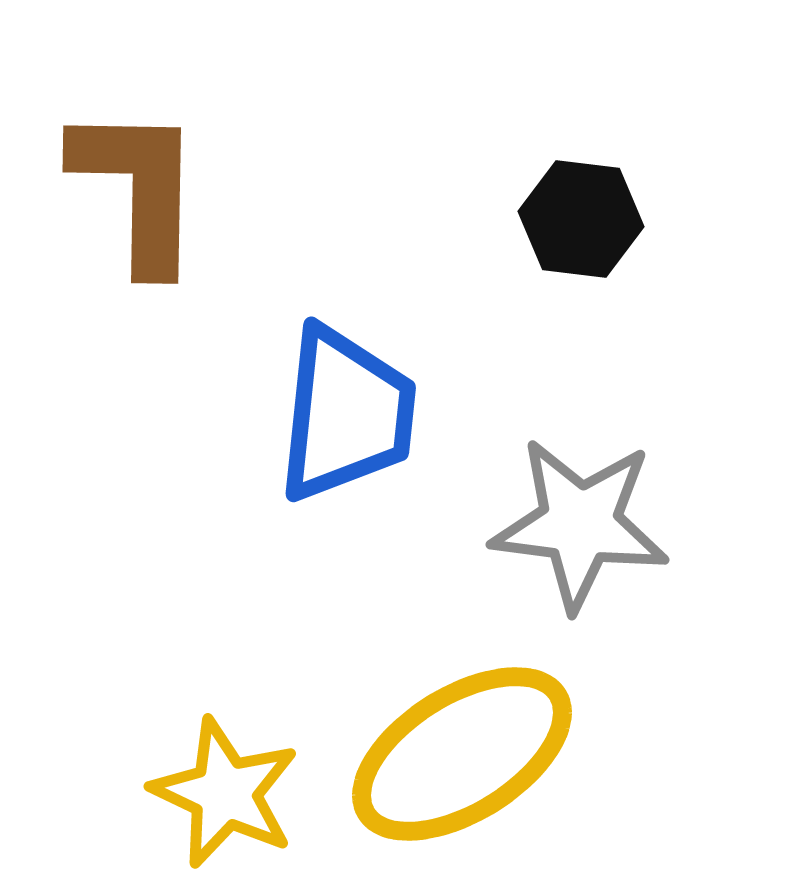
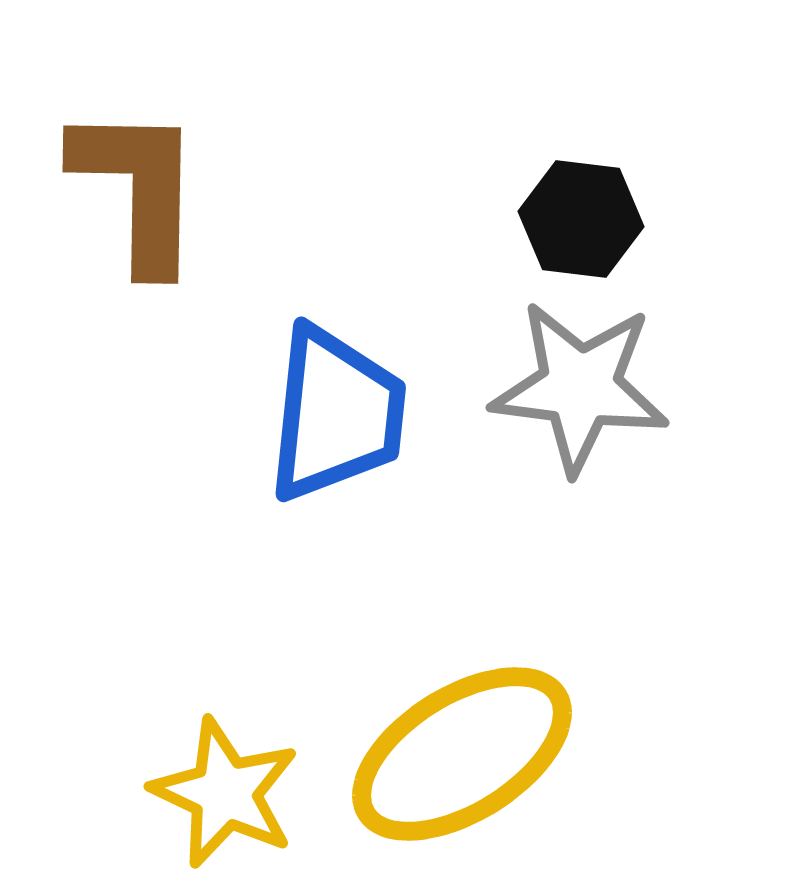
blue trapezoid: moved 10 px left
gray star: moved 137 px up
